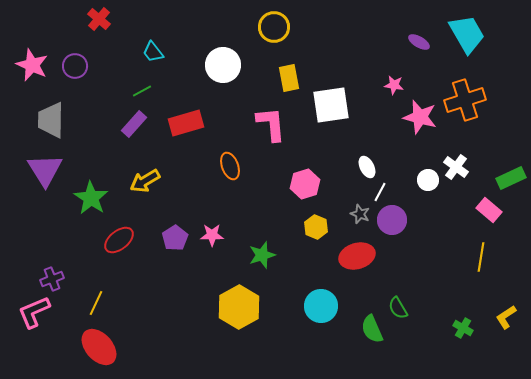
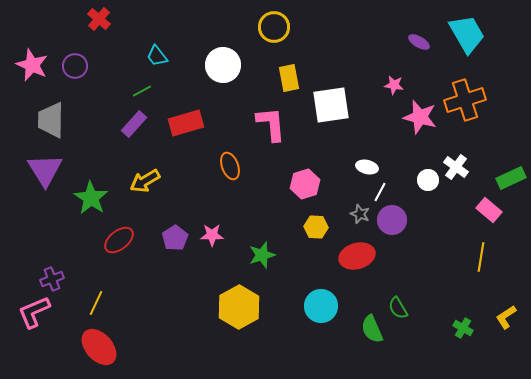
cyan trapezoid at (153, 52): moved 4 px right, 4 px down
white ellipse at (367, 167): rotated 50 degrees counterclockwise
yellow hexagon at (316, 227): rotated 20 degrees counterclockwise
